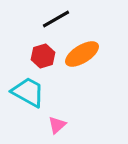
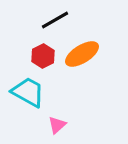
black line: moved 1 px left, 1 px down
red hexagon: rotated 10 degrees counterclockwise
